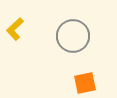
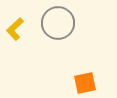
gray circle: moved 15 px left, 13 px up
